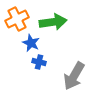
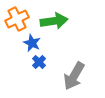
green arrow: moved 1 px right, 1 px up
blue star: moved 1 px right
blue cross: rotated 32 degrees clockwise
